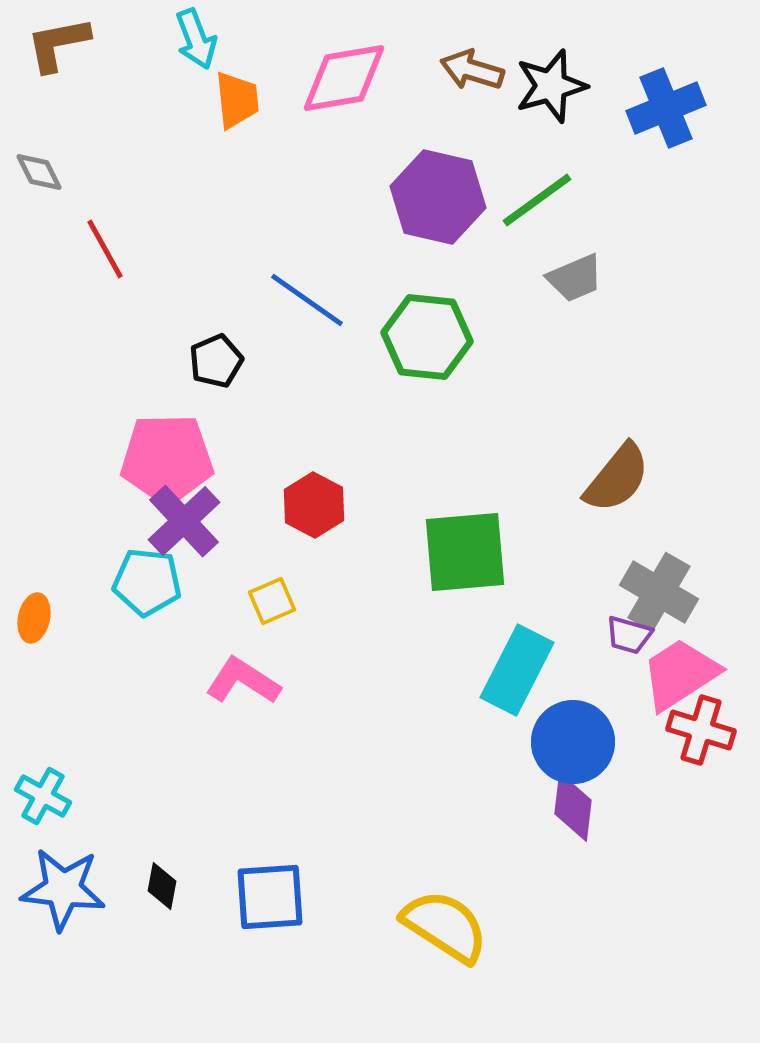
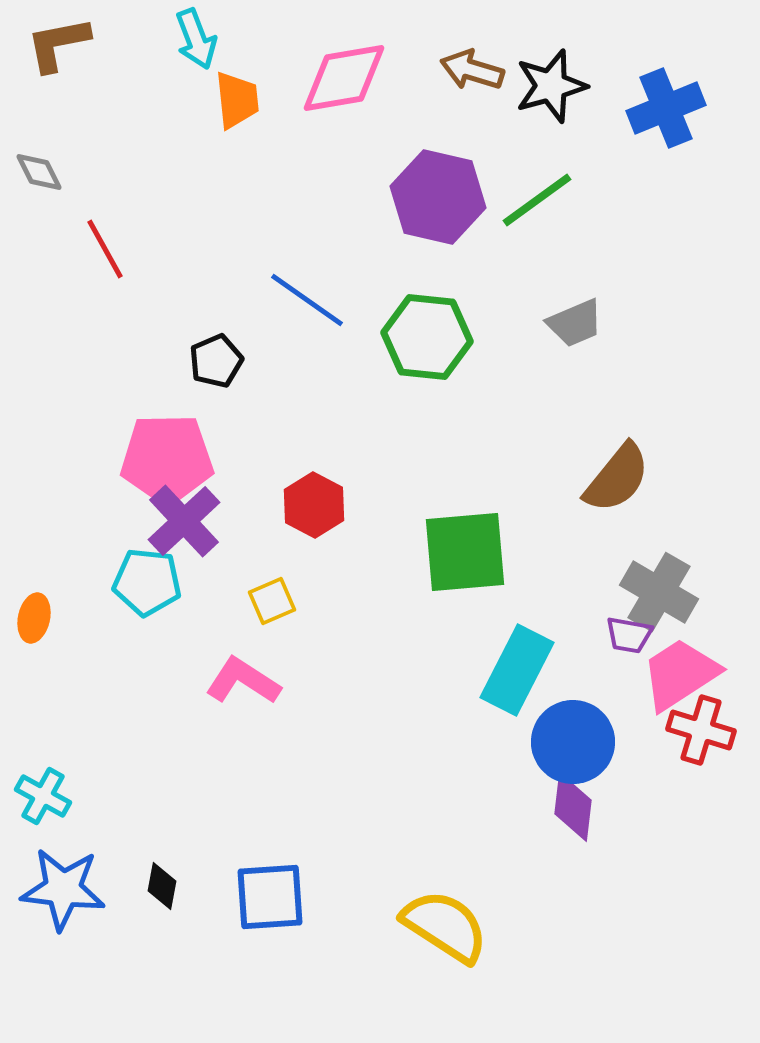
gray trapezoid: moved 45 px down
purple trapezoid: rotated 6 degrees counterclockwise
